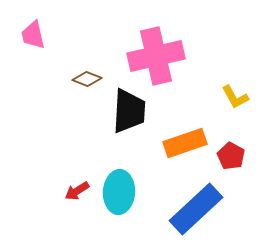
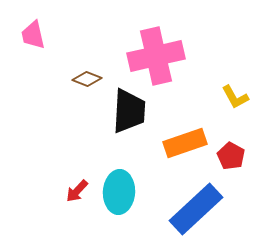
red arrow: rotated 15 degrees counterclockwise
